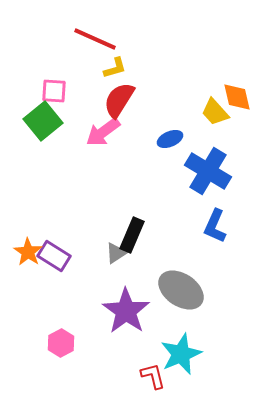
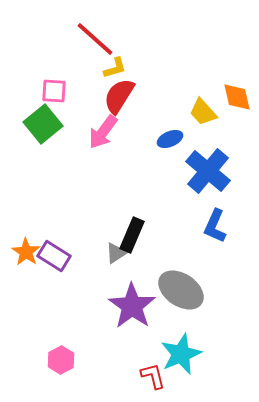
red line: rotated 18 degrees clockwise
red semicircle: moved 4 px up
yellow trapezoid: moved 12 px left
green square: moved 3 px down
pink arrow: rotated 18 degrees counterclockwise
blue cross: rotated 9 degrees clockwise
orange star: moved 2 px left
purple star: moved 6 px right, 5 px up
pink hexagon: moved 17 px down
